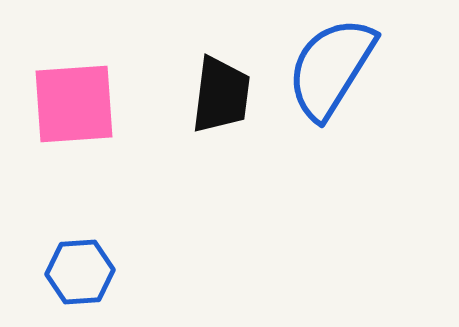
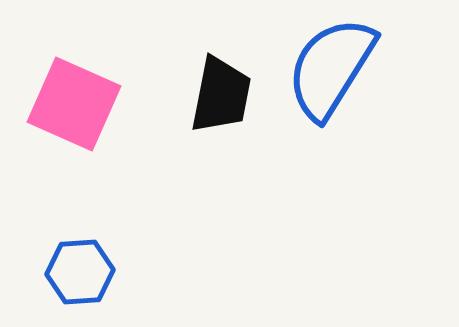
black trapezoid: rotated 4 degrees clockwise
pink square: rotated 28 degrees clockwise
